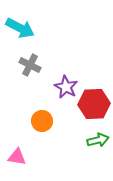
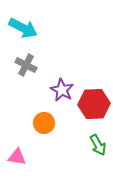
cyan arrow: moved 3 px right
gray cross: moved 4 px left
purple star: moved 4 px left, 3 px down
orange circle: moved 2 px right, 2 px down
green arrow: moved 5 px down; rotated 75 degrees clockwise
